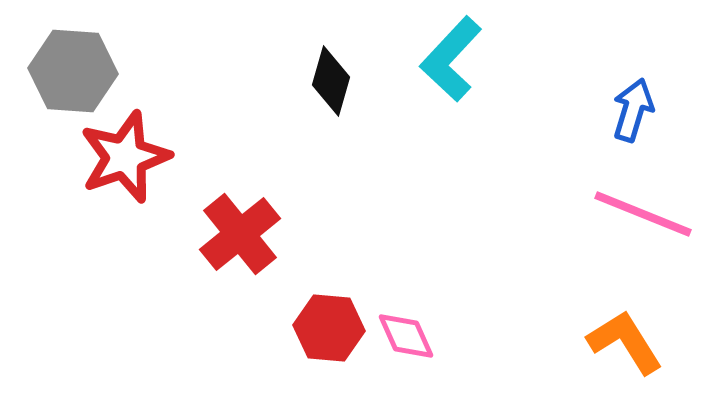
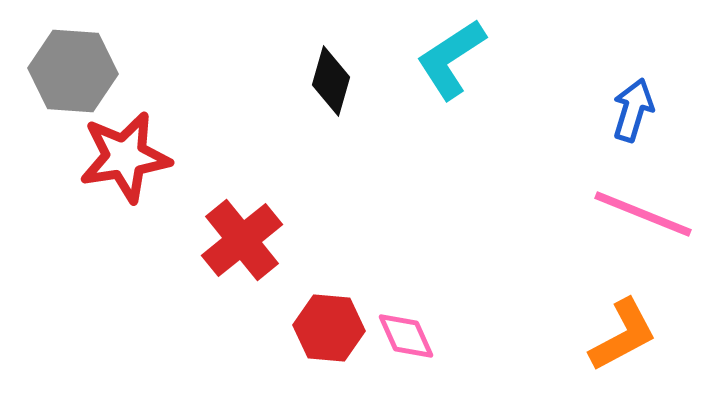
cyan L-shape: rotated 14 degrees clockwise
red star: rotated 10 degrees clockwise
red cross: moved 2 px right, 6 px down
orange L-shape: moved 2 px left, 7 px up; rotated 94 degrees clockwise
